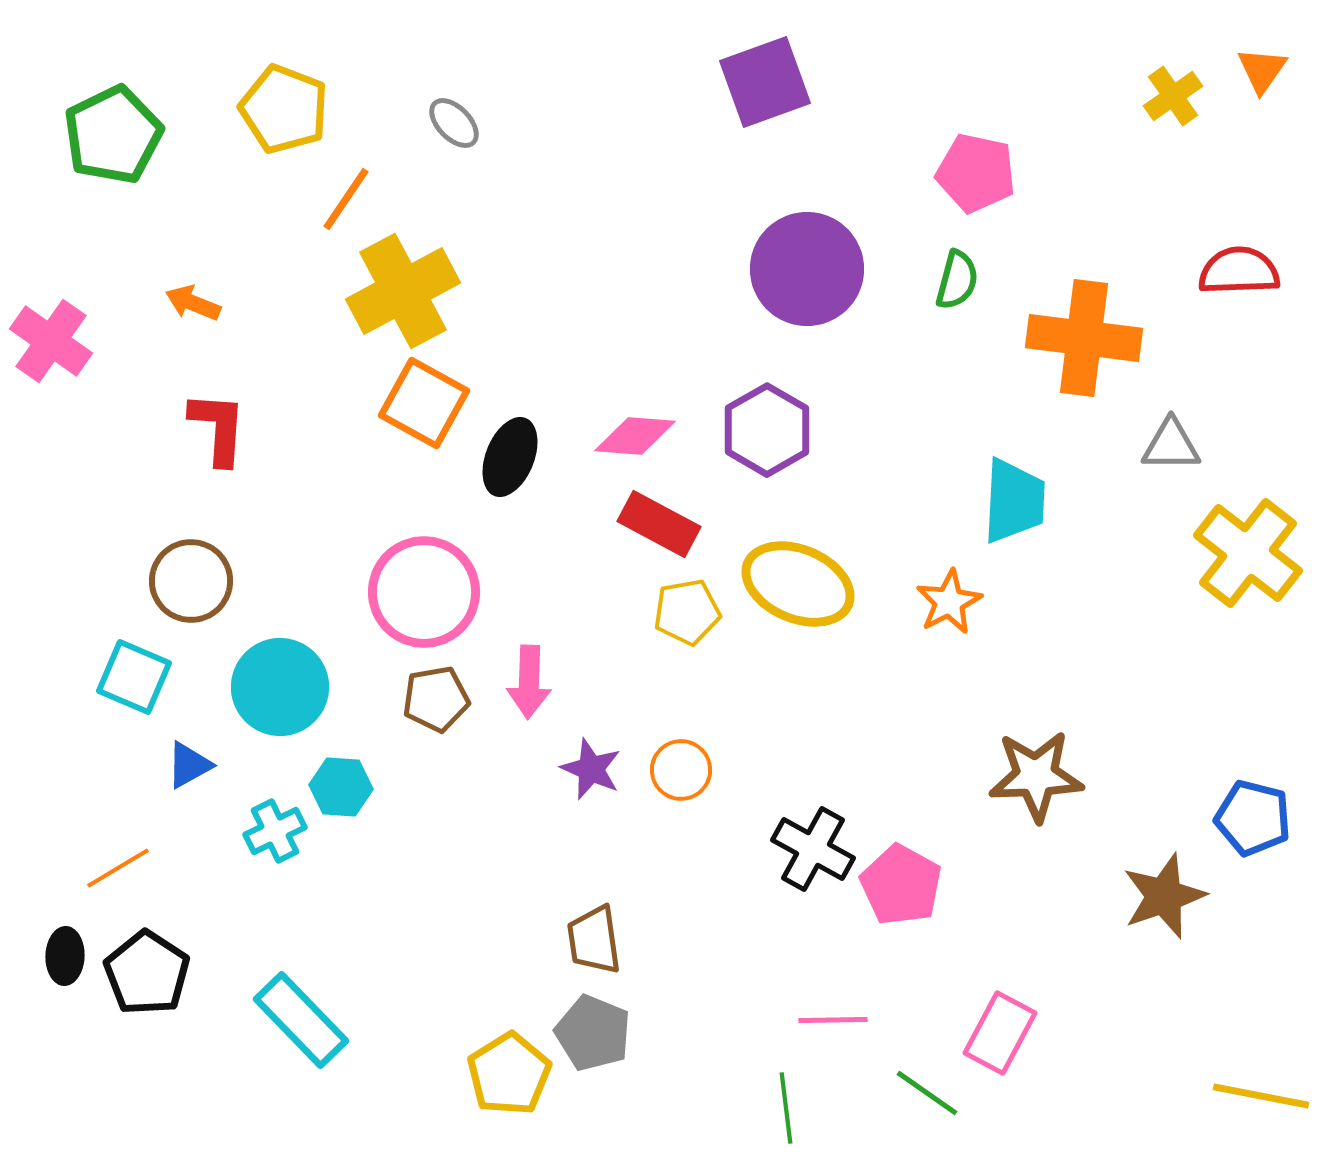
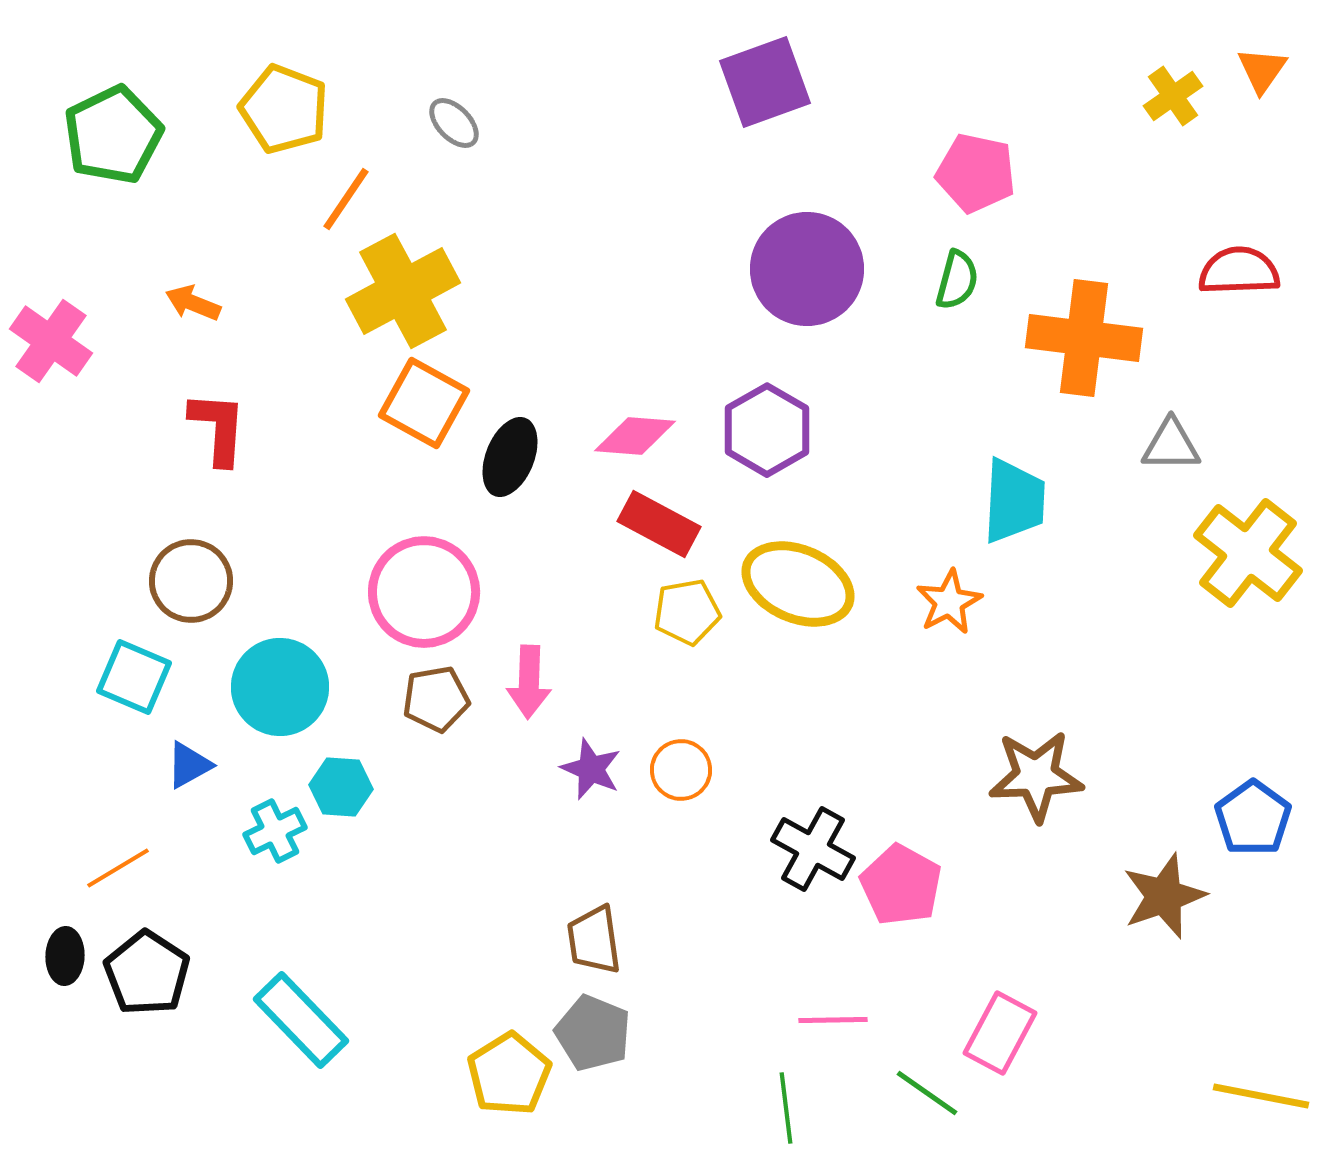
blue pentagon at (1253, 818): rotated 22 degrees clockwise
